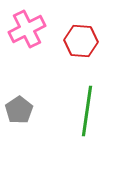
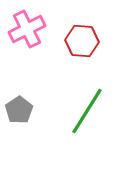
red hexagon: moved 1 px right
green line: rotated 24 degrees clockwise
